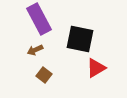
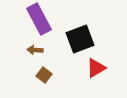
black square: rotated 32 degrees counterclockwise
brown arrow: rotated 28 degrees clockwise
